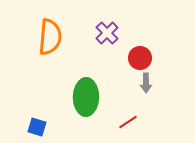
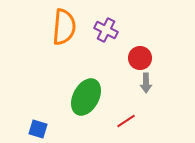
purple cross: moved 1 px left, 3 px up; rotated 20 degrees counterclockwise
orange semicircle: moved 14 px right, 10 px up
green ellipse: rotated 27 degrees clockwise
red line: moved 2 px left, 1 px up
blue square: moved 1 px right, 2 px down
